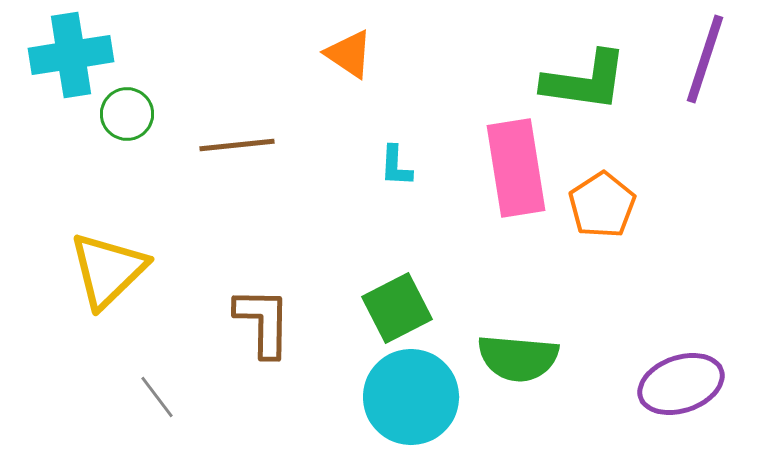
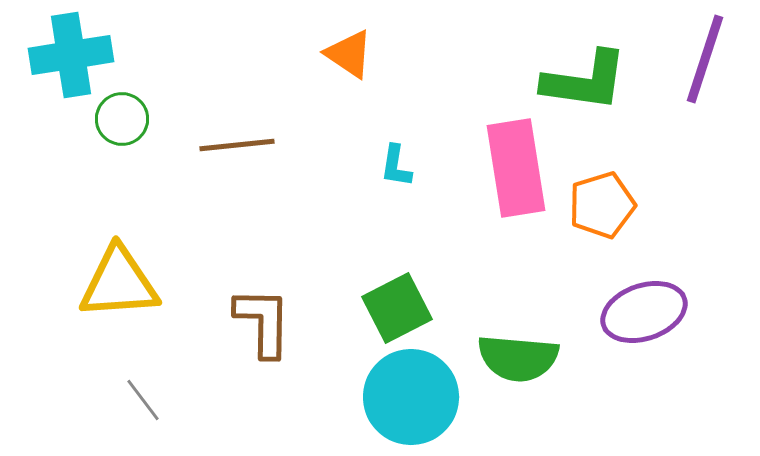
green circle: moved 5 px left, 5 px down
cyan L-shape: rotated 6 degrees clockwise
orange pentagon: rotated 16 degrees clockwise
yellow triangle: moved 11 px right, 13 px down; rotated 40 degrees clockwise
purple ellipse: moved 37 px left, 72 px up
gray line: moved 14 px left, 3 px down
